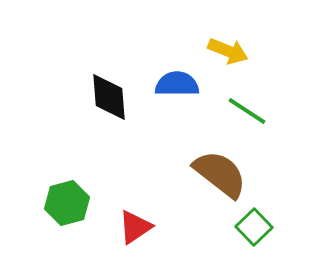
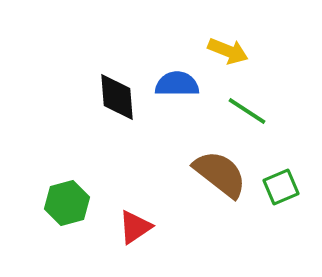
black diamond: moved 8 px right
green square: moved 27 px right, 40 px up; rotated 21 degrees clockwise
